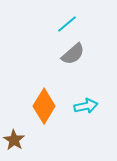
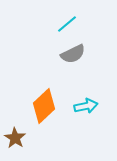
gray semicircle: rotated 15 degrees clockwise
orange diamond: rotated 16 degrees clockwise
brown star: moved 1 px right, 2 px up
